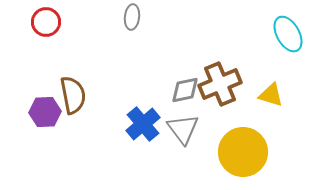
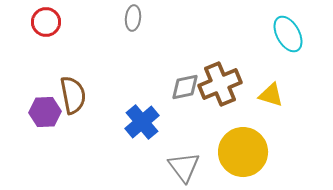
gray ellipse: moved 1 px right, 1 px down
gray diamond: moved 3 px up
blue cross: moved 1 px left, 2 px up
gray triangle: moved 1 px right, 38 px down
